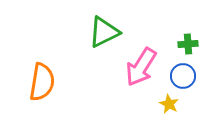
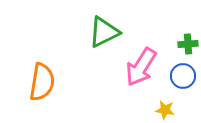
yellow star: moved 4 px left, 6 px down; rotated 18 degrees counterclockwise
